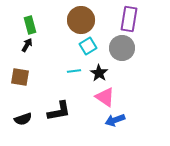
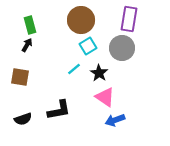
cyan line: moved 2 px up; rotated 32 degrees counterclockwise
black L-shape: moved 1 px up
